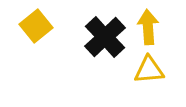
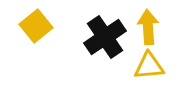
black cross: rotated 9 degrees clockwise
yellow triangle: moved 4 px up
